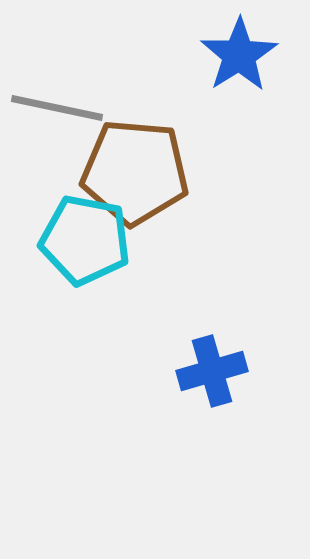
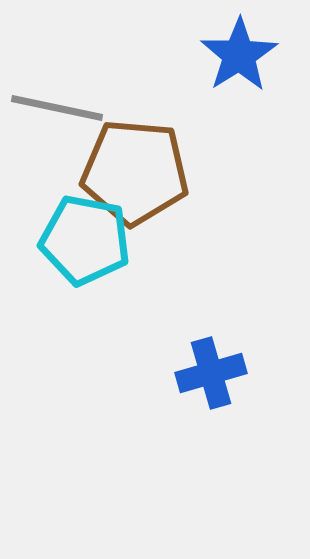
blue cross: moved 1 px left, 2 px down
